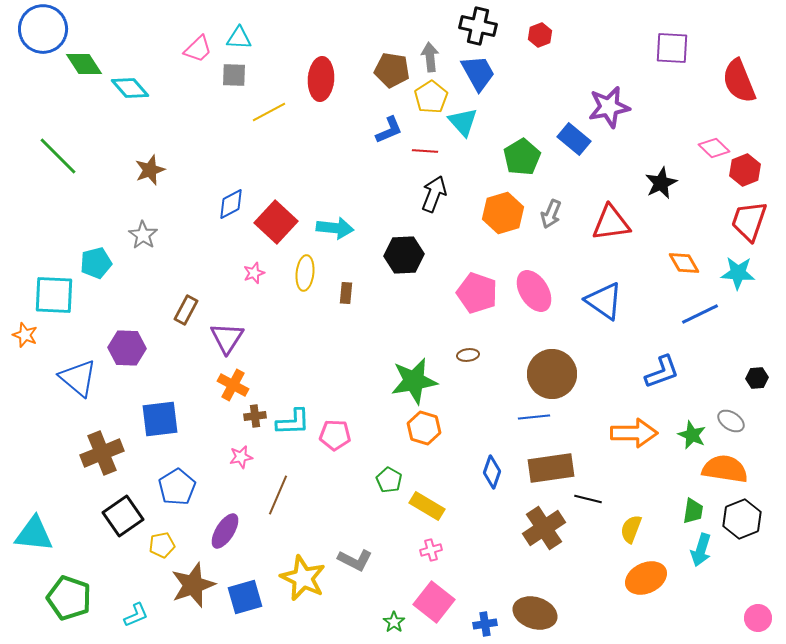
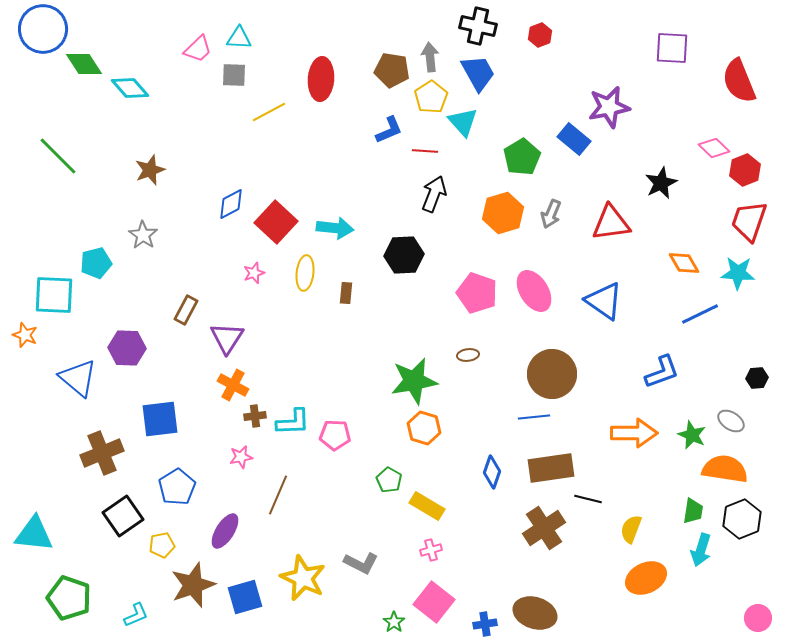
gray L-shape at (355, 560): moved 6 px right, 3 px down
